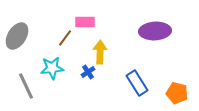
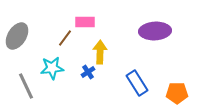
orange pentagon: rotated 15 degrees counterclockwise
